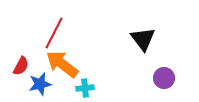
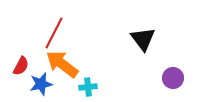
purple circle: moved 9 px right
blue star: moved 1 px right
cyan cross: moved 3 px right, 1 px up
